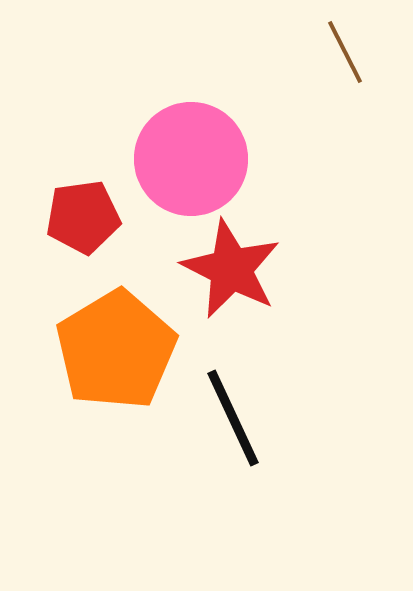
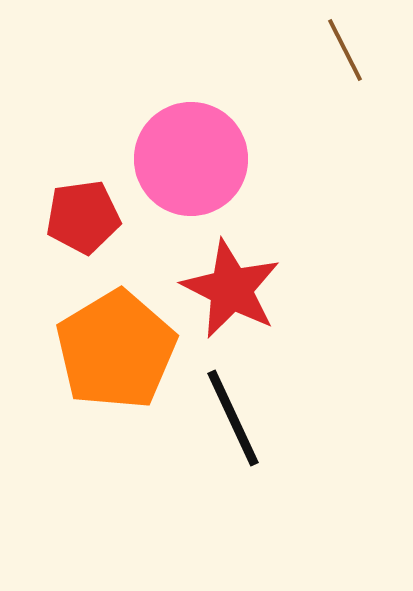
brown line: moved 2 px up
red star: moved 20 px down
